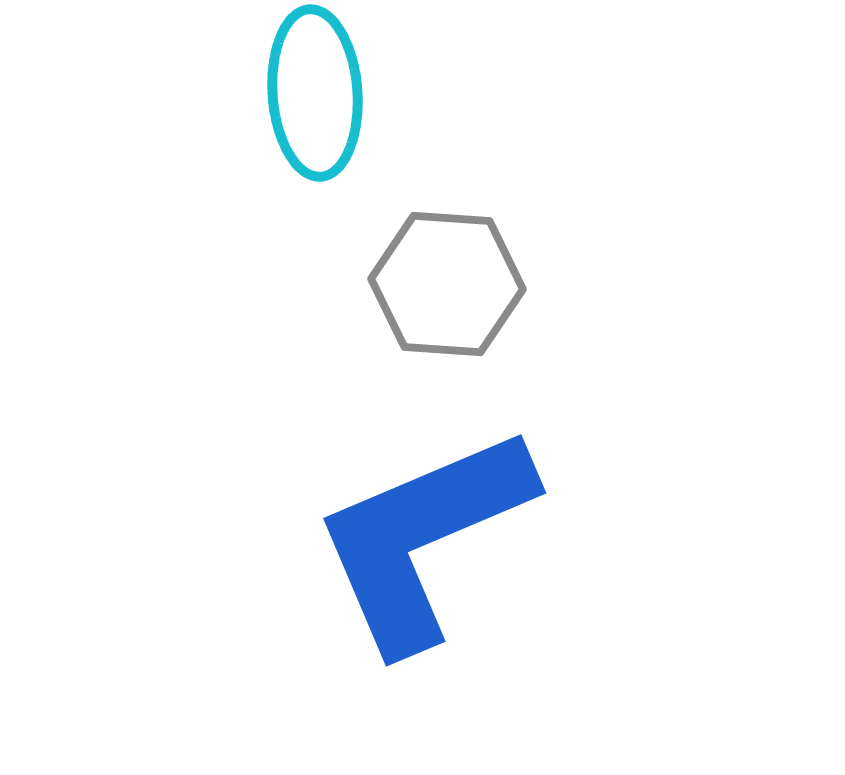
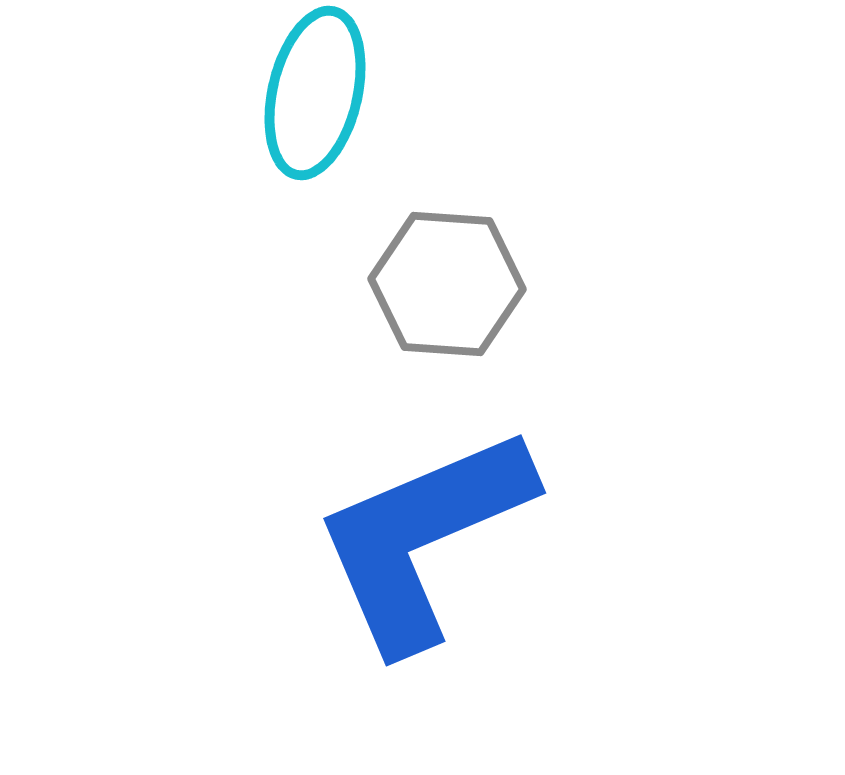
cyan ellipse: rotated 17 degrees clockwise
